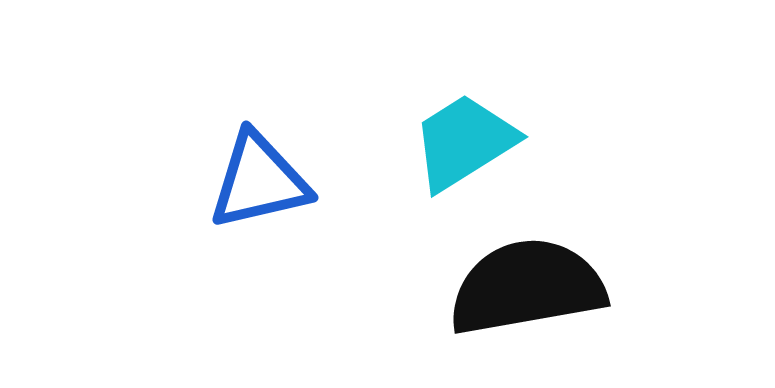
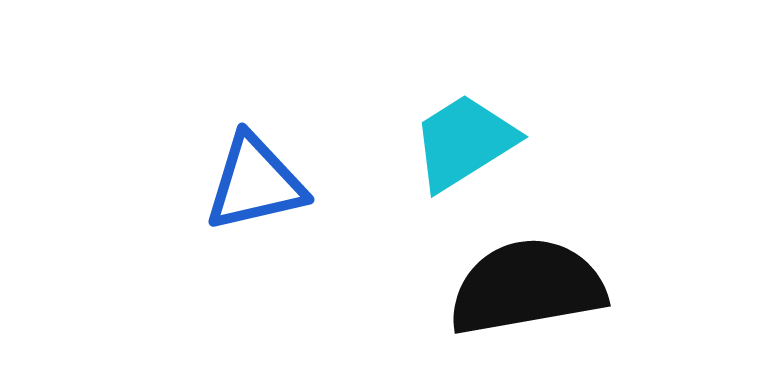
blue triangle: moved 4 px left, 2 px down
